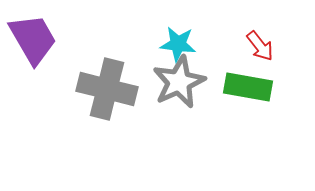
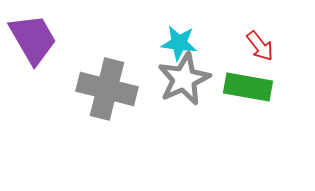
cyan star: moved 1 px right, 1 px up
gray star: moved 5 px right, 3 px up
